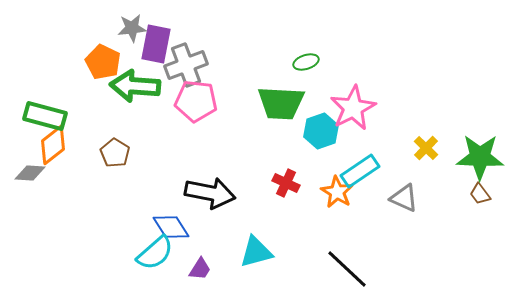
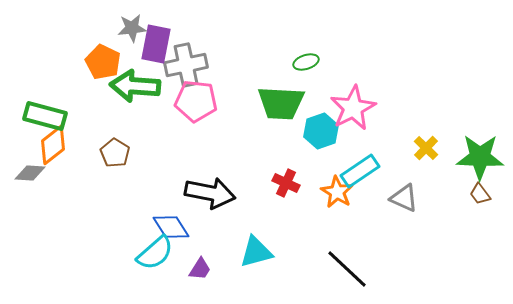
gray cross: rotated 9 degrees clockwise
